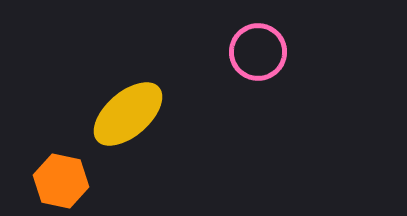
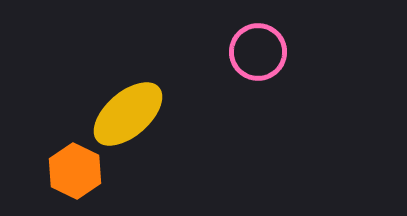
orange hexagon: moved 14 px right, 10 px up; rotated 14 degrees clockwise
